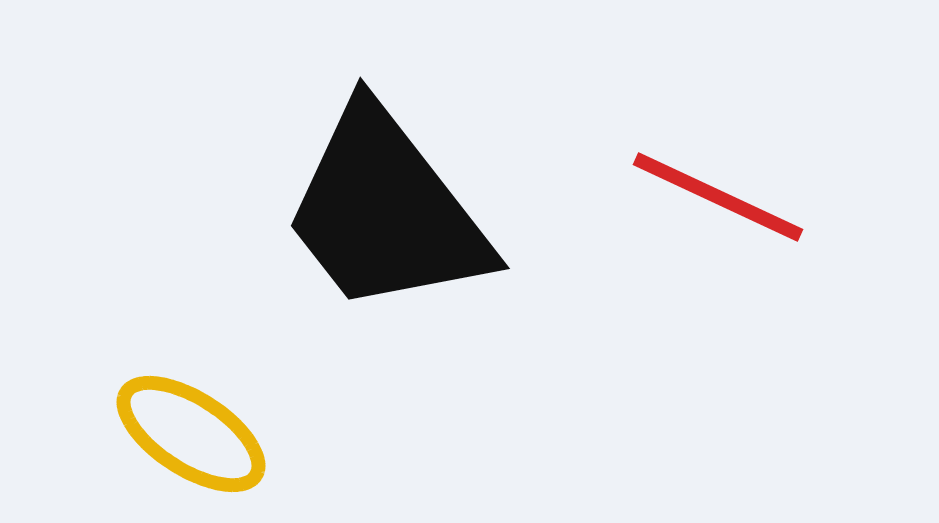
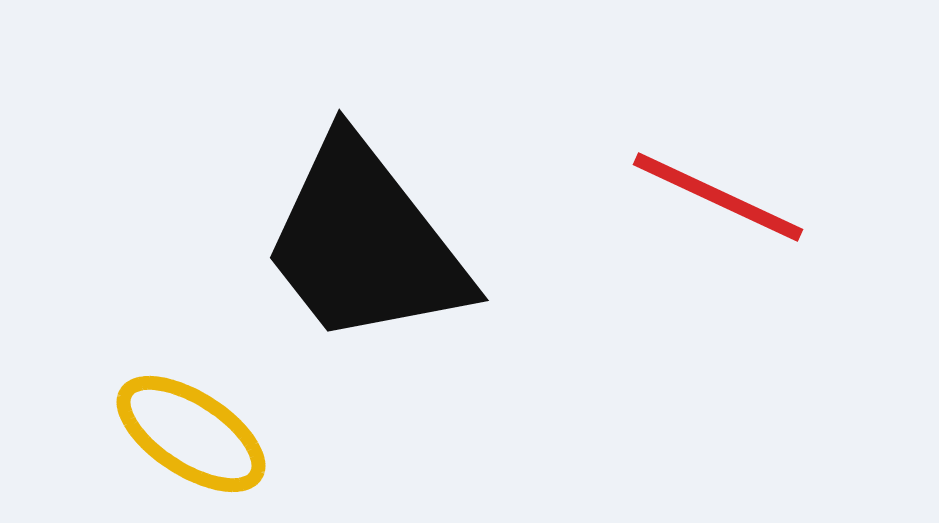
black trapezoid: moved 21 px left, 32 px down
